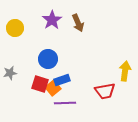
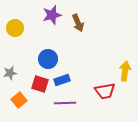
purple star: moved 5 px up; rotated 18 degrees clockwise
orange square: moved 34 px left, 12 px down
